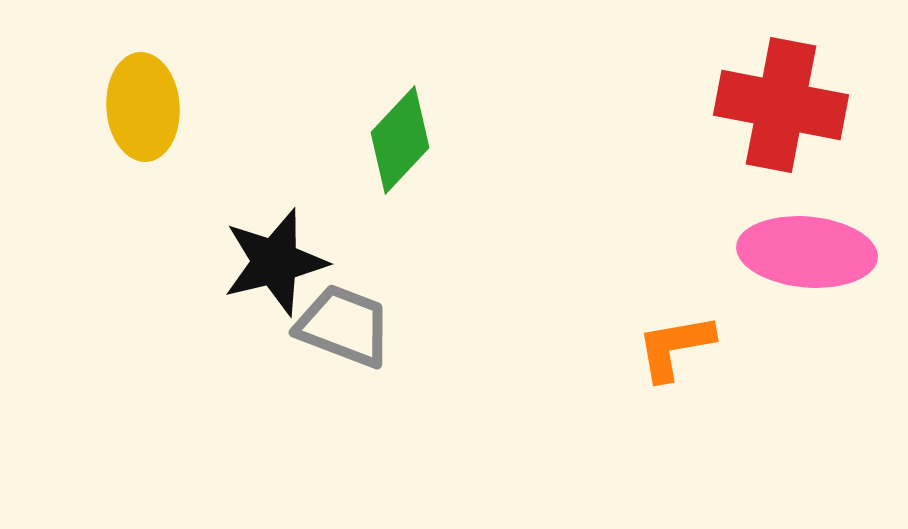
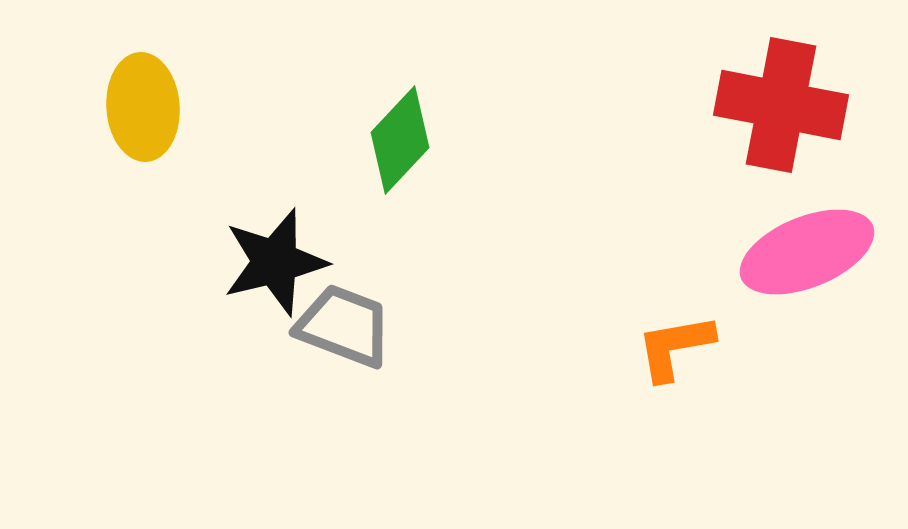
pink ellipse: rotated 27 degrees counterclockwise
